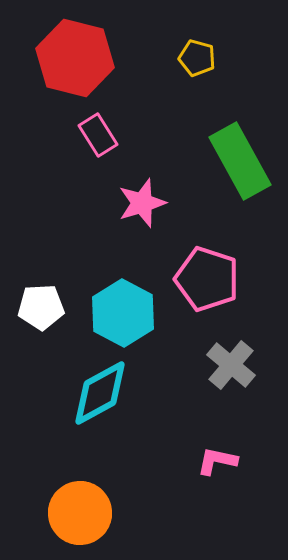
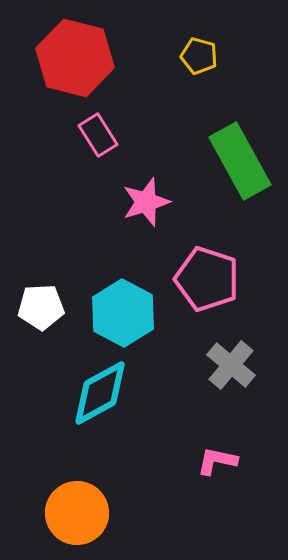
yellow pentagon: moved 2 px right, 2 px up
pink star: moved 4 px right, 1 px up
orange circle: moved 3 px left
